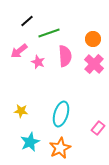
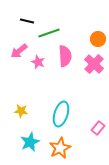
black line: rotated 56 degrees clockwise
orange circle: moved 5 px right
